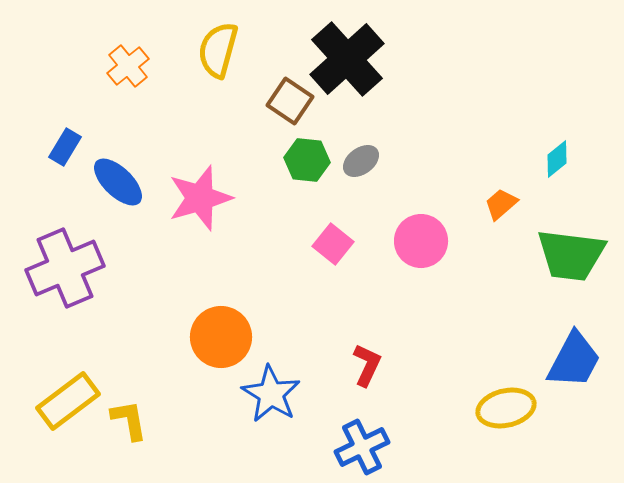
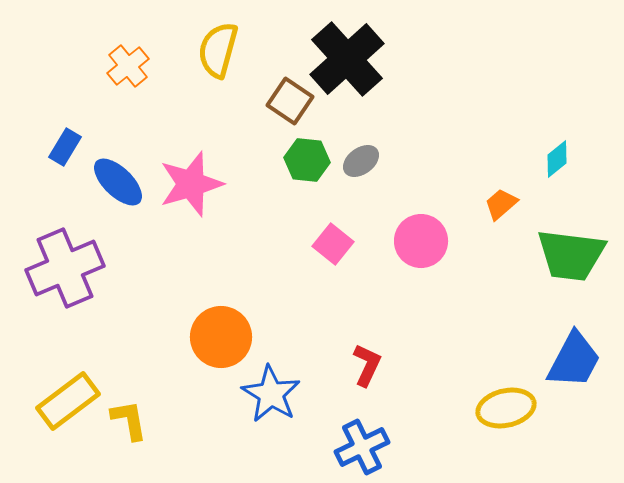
pink star: moved 9 px left, 14 px up
